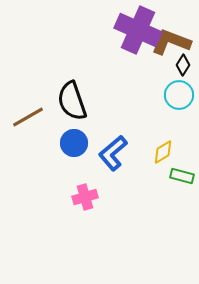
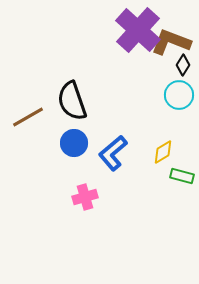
purple cross: rotated 18 degrees clockwise
